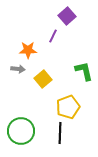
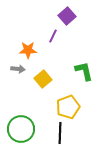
green circle: moved 2 px up
